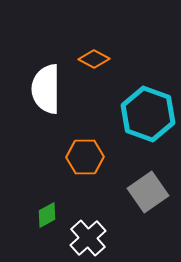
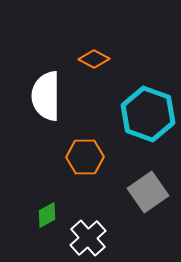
white semicircle: moved 7 px down
